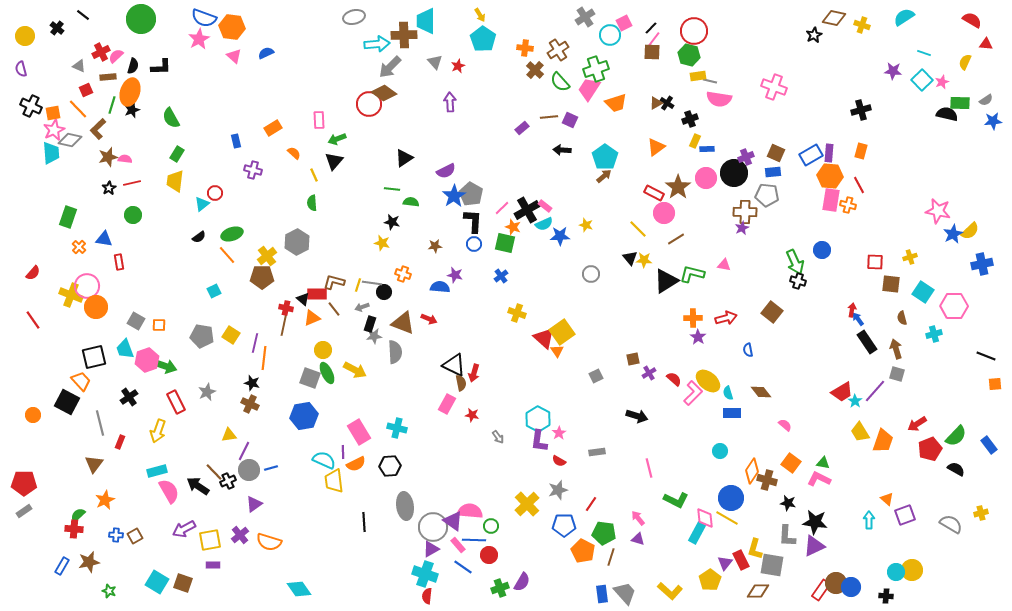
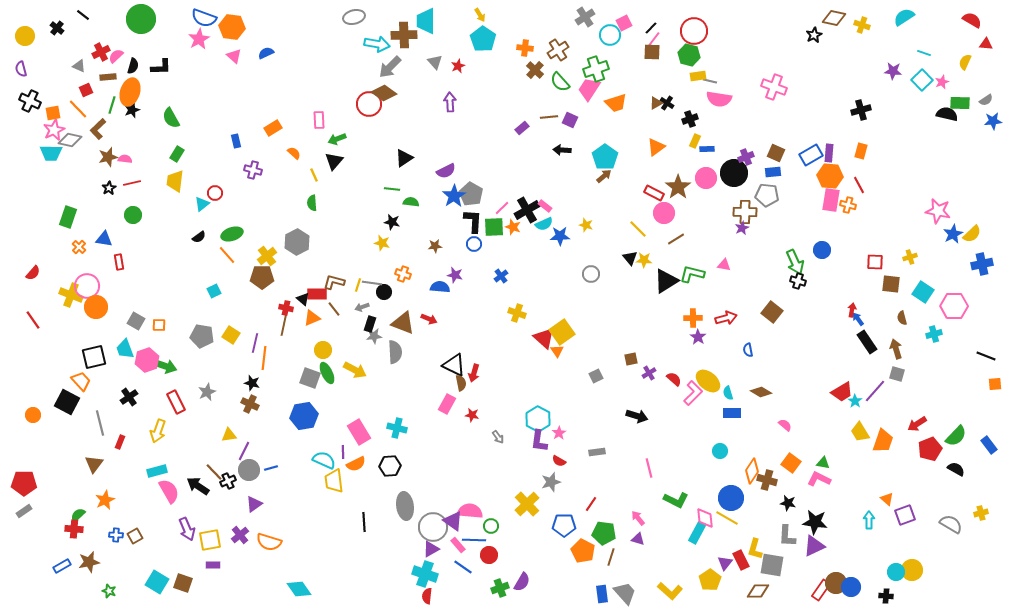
cyan arrow at (377, 44): rotated 15 degrees clockwise
black cross at (31, 106): moved 1 px left, 5 px up
cyan trapezoid at (51, 153): rotated 95 degrees clockwise
yellow semicircle at (970, 231): moved 2 px right, 3 px down
green square at (505, 243): moved 11 px left, 16 px up; rotated 15 degrees counterclockwise
brown square at (633, 359): moved 2 px left
brown diamond at (761, 392): rotated 20 degrees counterclockwise
gray star at (558, 490): moved 7 px left, 8 px up
purple arrow at (184, 529): moved 3 px right; rotated 85 degrees counterclockwise
blue rectangle at (62, 566): rotated 30 degrees clockwise
